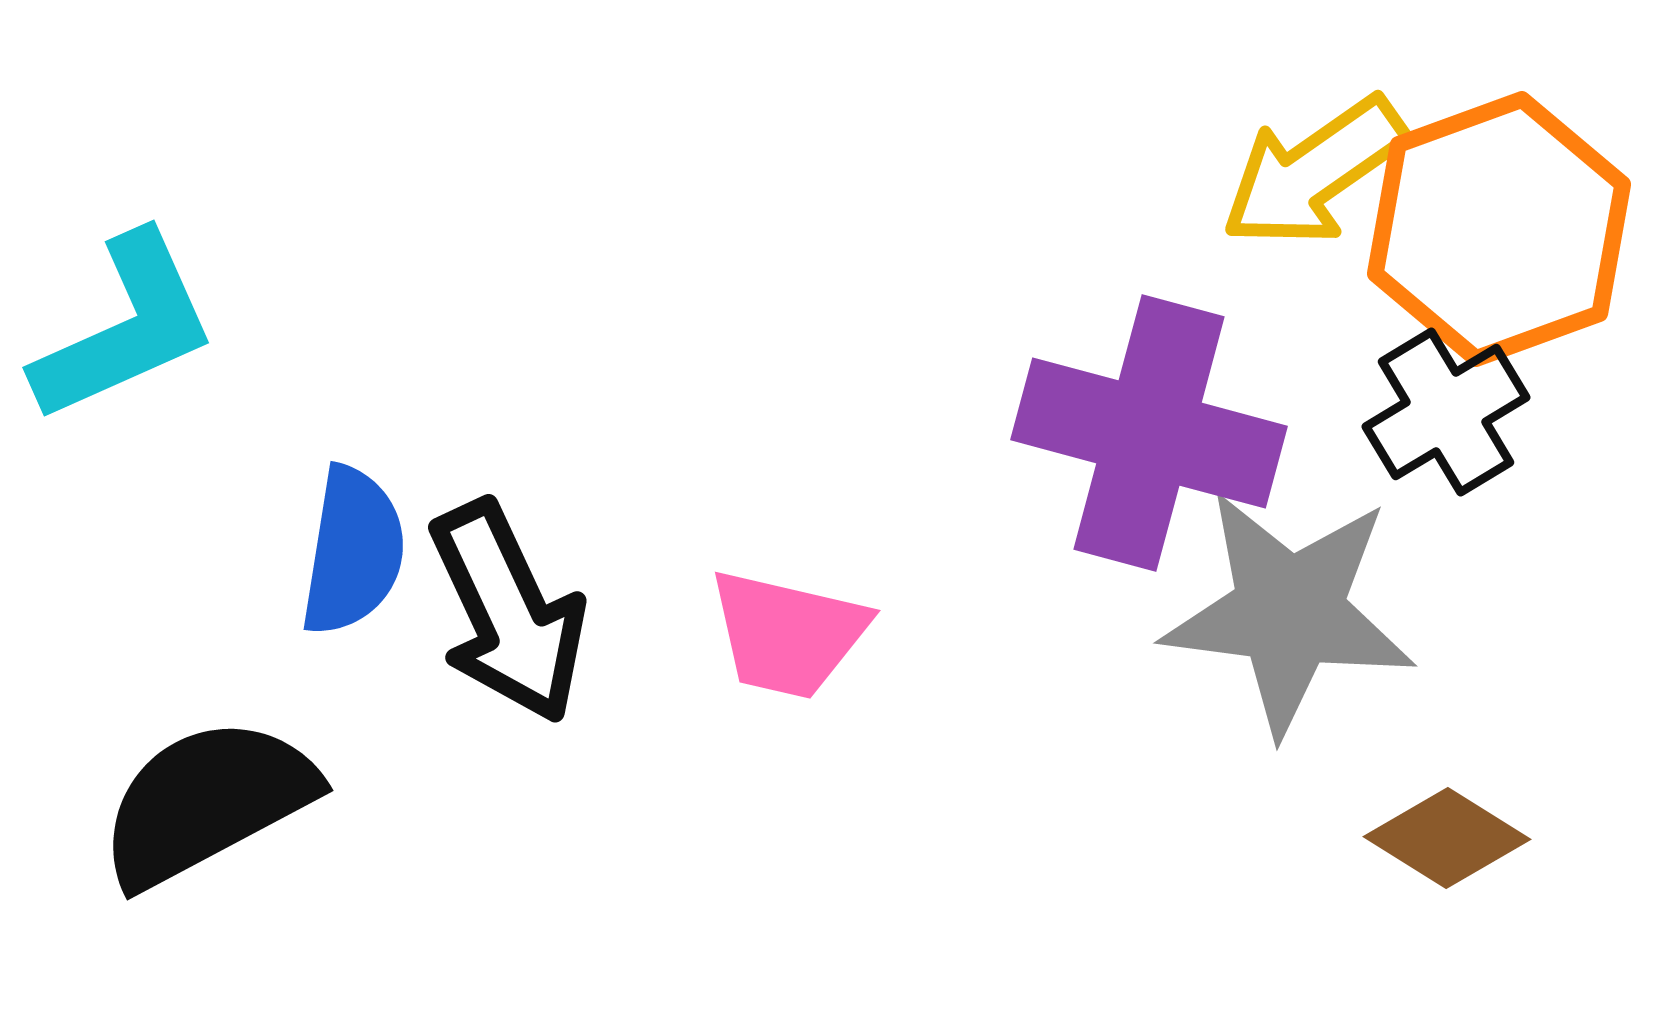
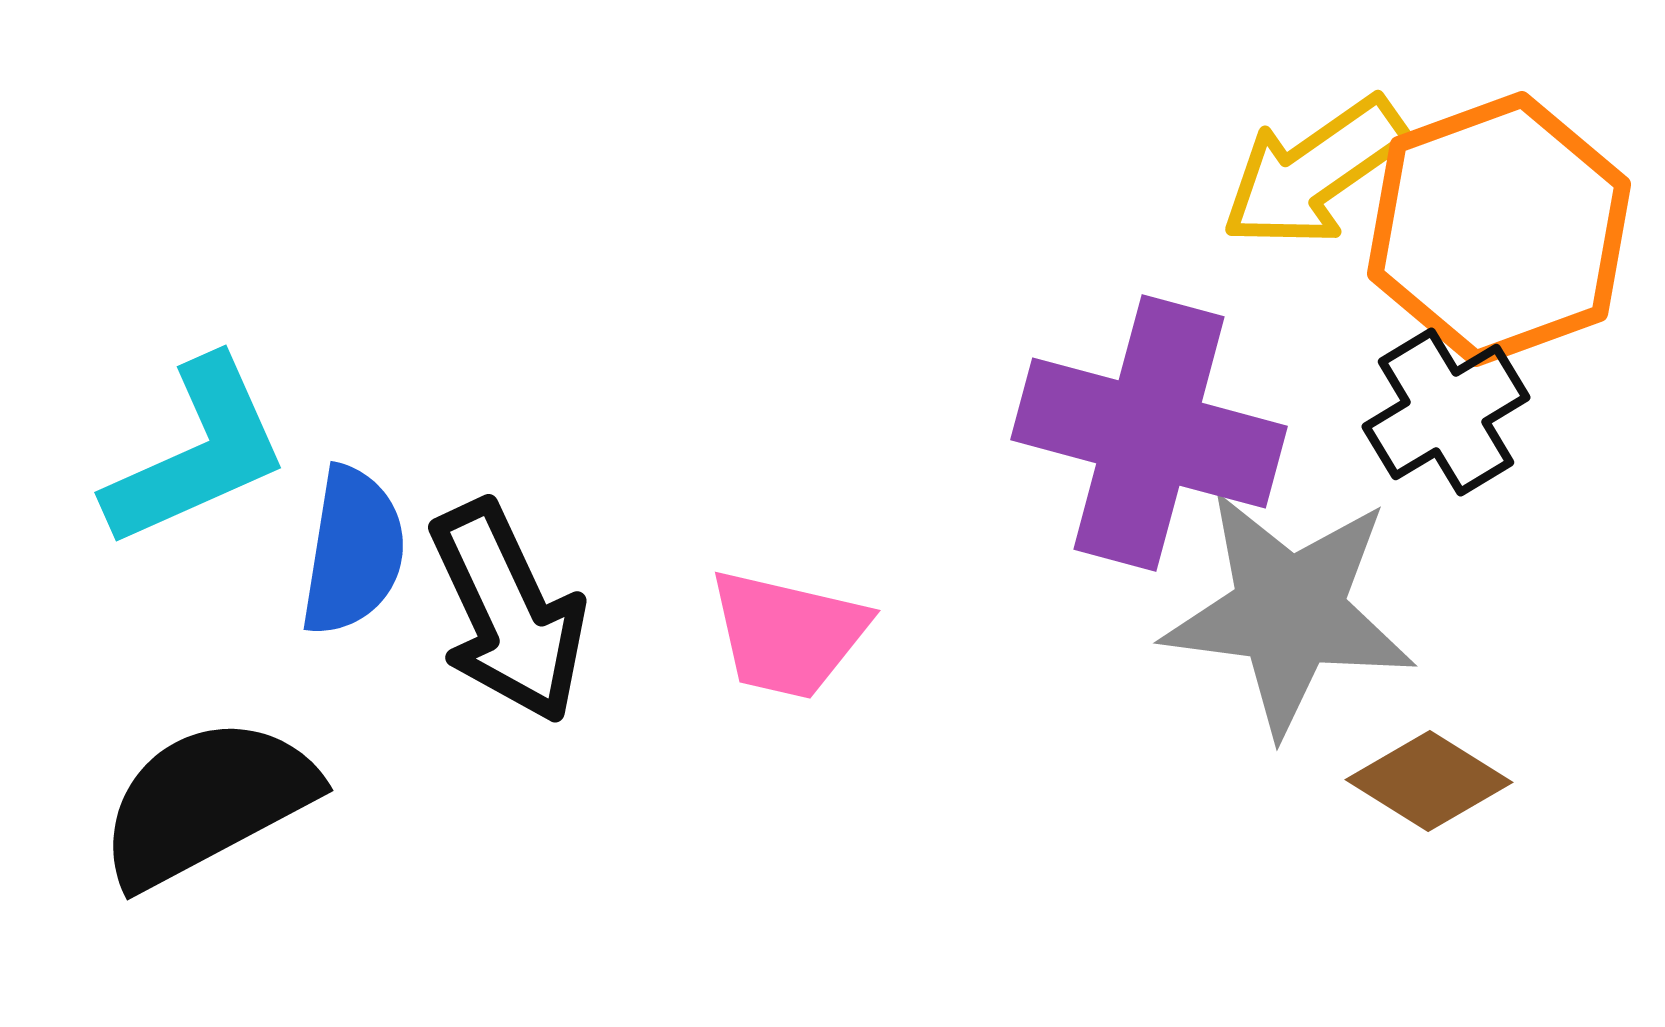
cyan L-shape: moved 72 px right, 125 px down
brown diamond: moved 18 px left, 57 px up
